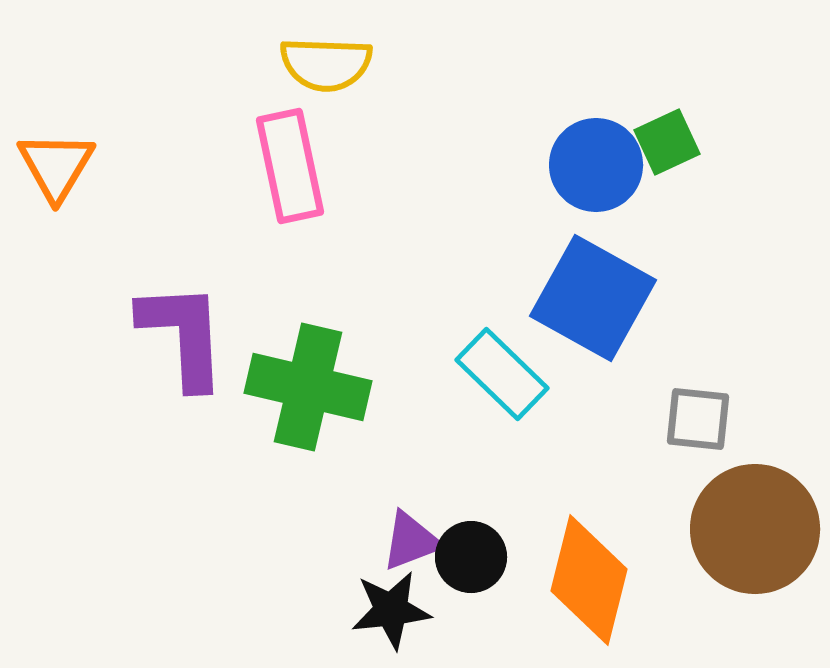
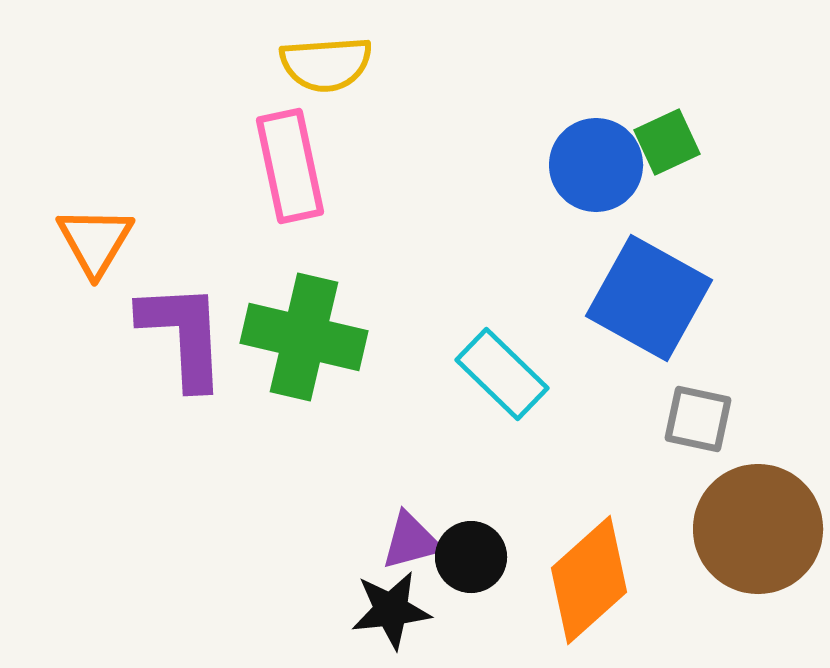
yellow semicircle: rotated 6 degrees counterclockwise
orange triangle: moved 39 px right, 75 px down
blue square: moved 56 px right
green cross: moved 4 px left, 50 px up
gray square: rotated 6 degrees clockwise
brown circle: moved 3 px right
purple triangle: rotated 6 degrees clockwise
orange diamond: rotated 34 degrees clockwise
